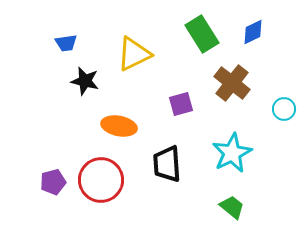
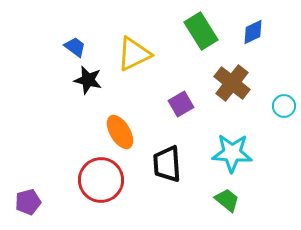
green rectangle: moved 1 px left, 3 px up
blue trapezoid: moved 9 px right, 4 px down; rotated 135 degrees counterclockwise
black star: moved 3 px right, 1 px up
purple square: rotated 15 degrees counterclockwise
cyan circle: moved 3 px up
orange ellipse: moved 1 px right, 6 px down; rotated 48 degrees clockwise
cyan star: rotated 30 degrees clockwise
purple pentagon: moved 25 px left, 20 px down
green trapezoid: moved 5 px left, 7 px up
